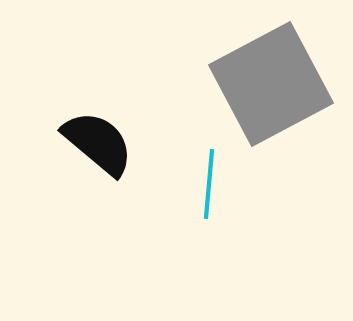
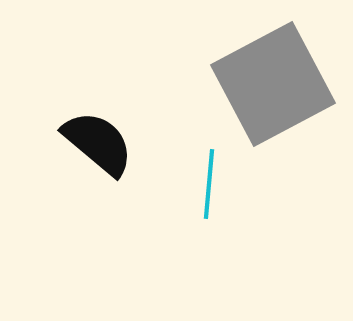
gray square: moved 2 px right
